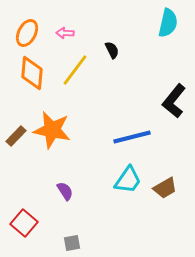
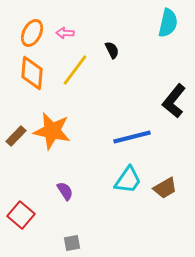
orange ellipse: moved 5 px right
orange star: moved 1 px down
red square: moved 3 px left, 8 px up
